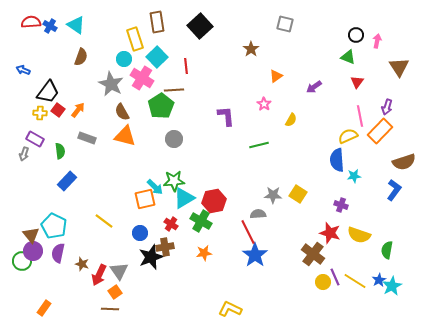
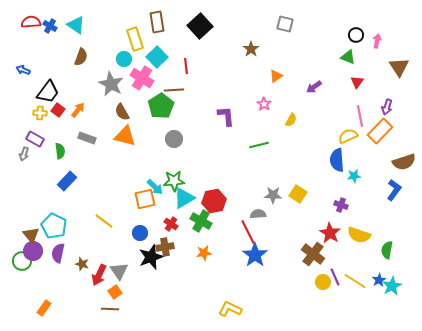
red star at (330, 233): rotated 15 degrees clockwise
